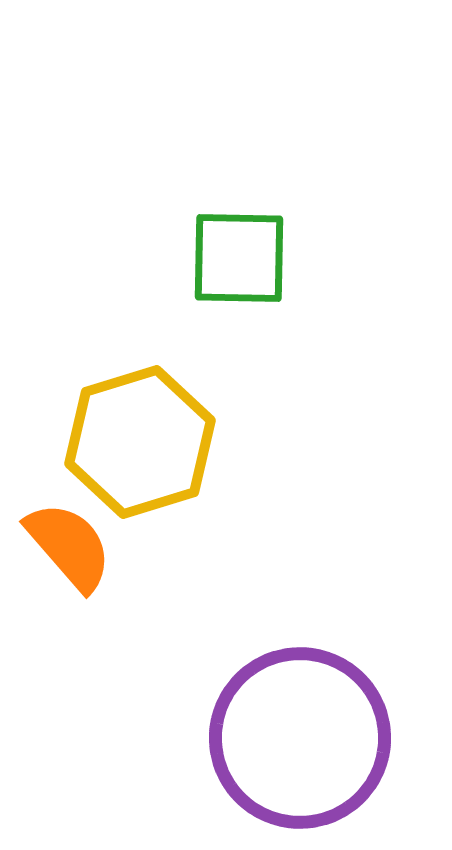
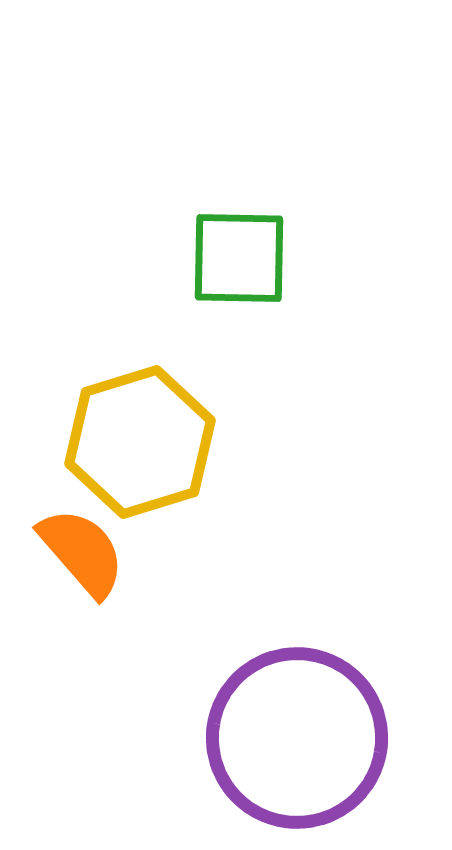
orange semicircle: moved 13 px right, 6 px down
purple circle: moved 3 px left
